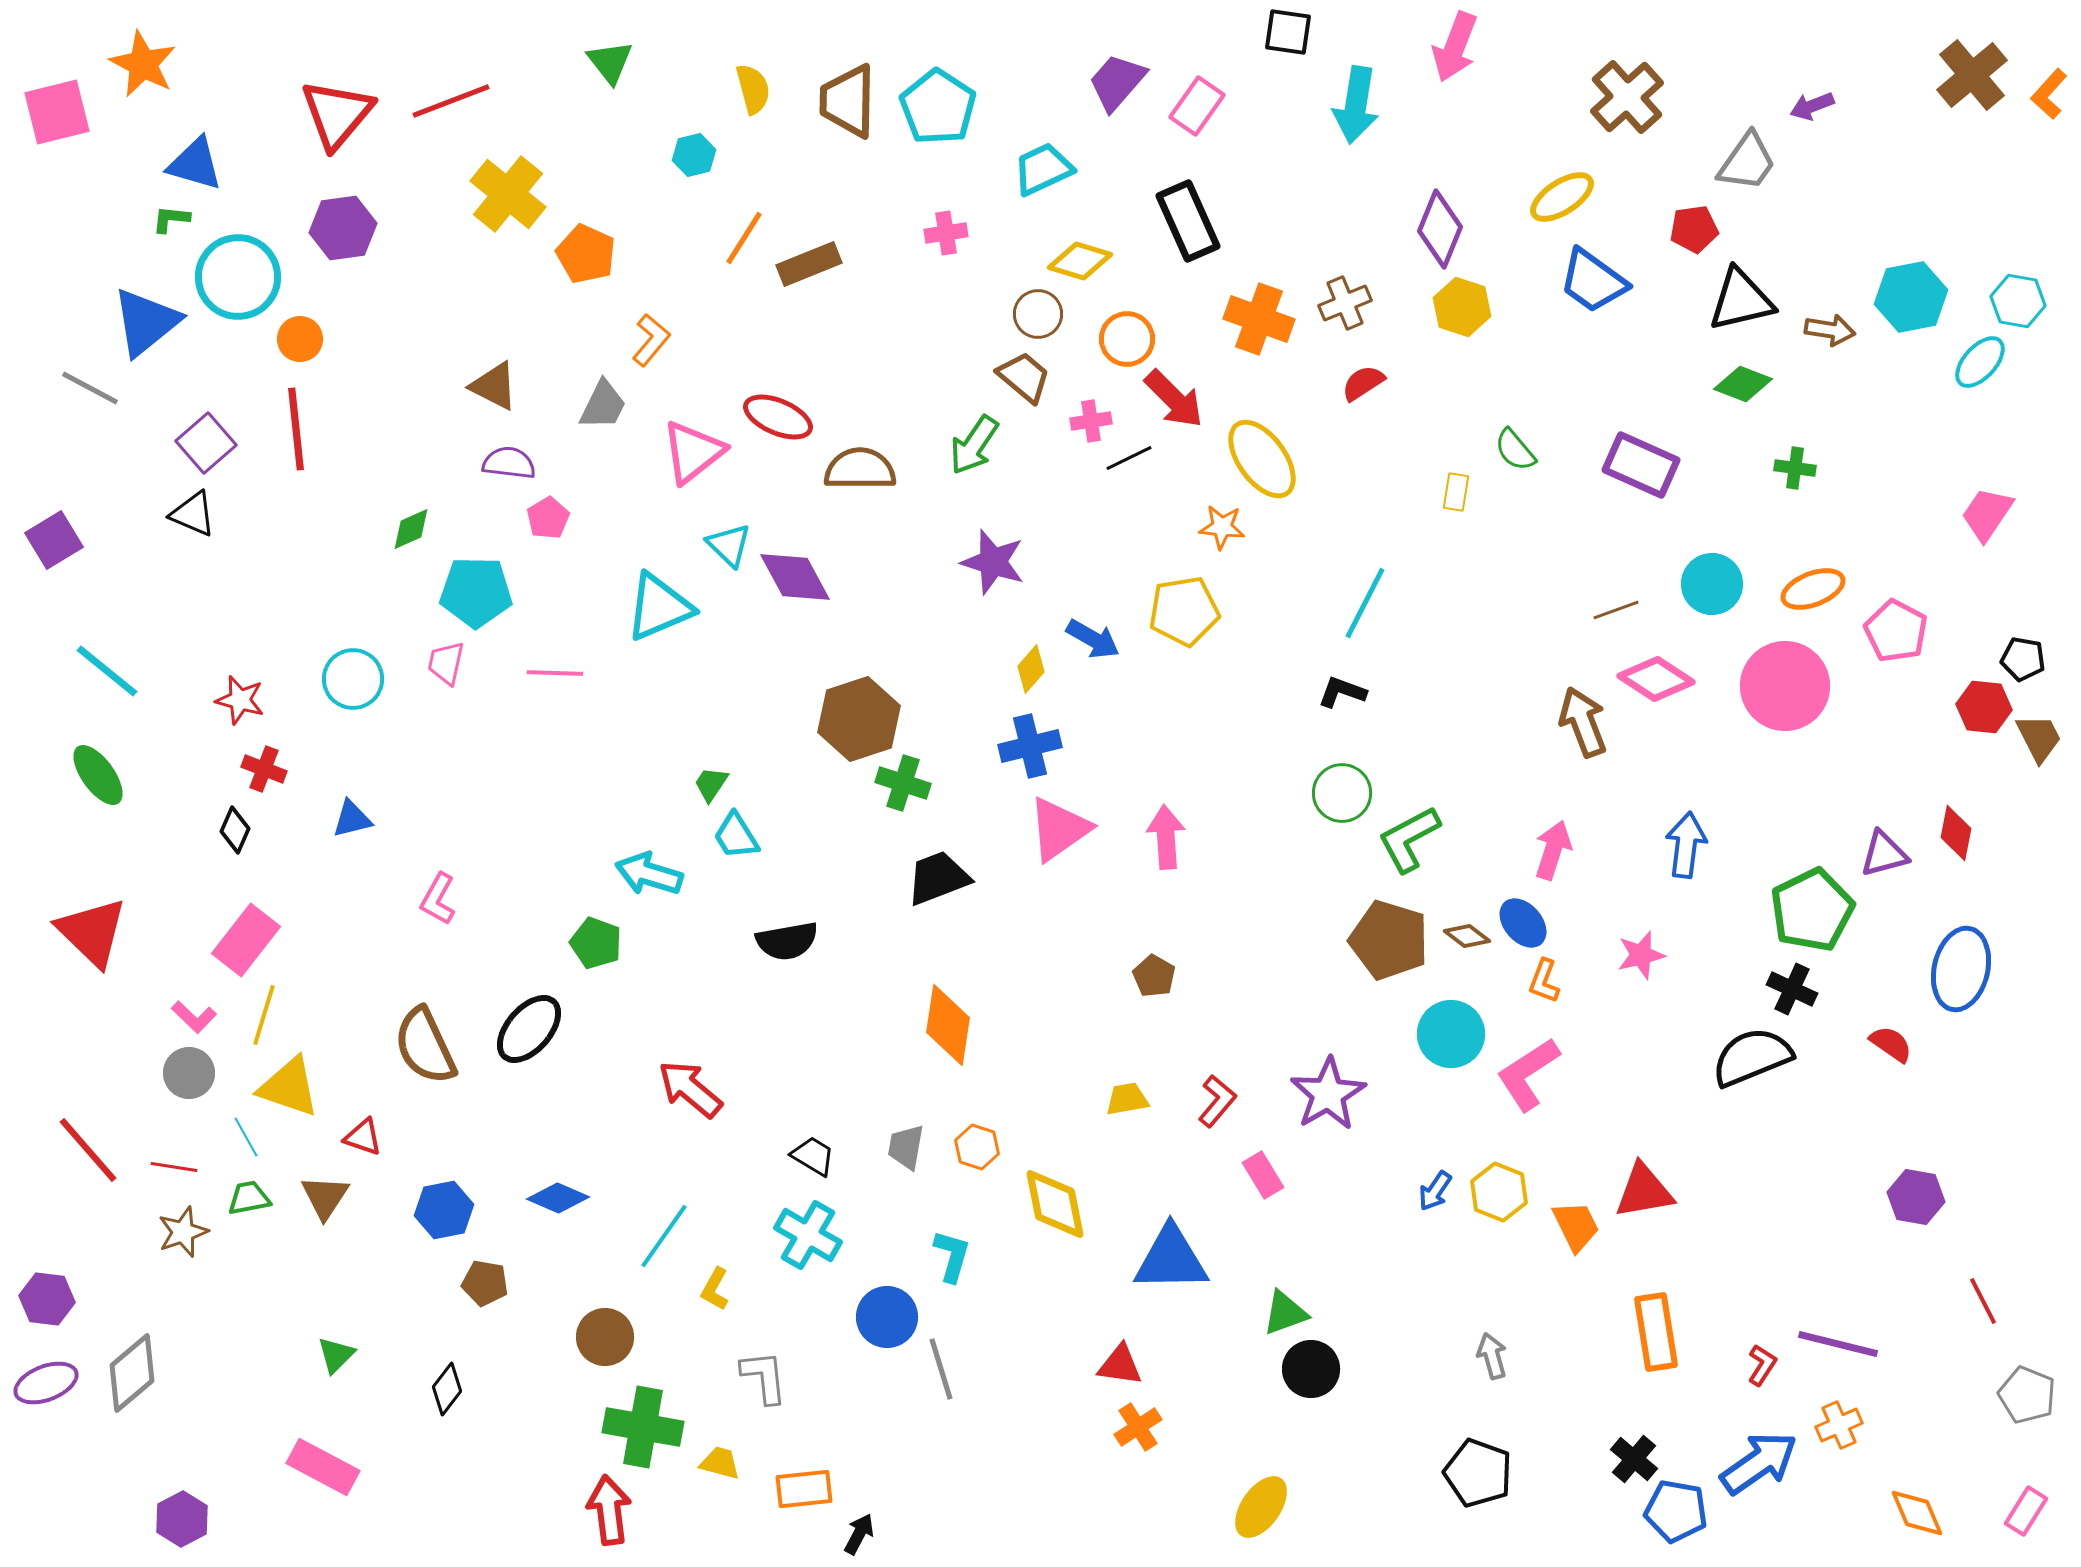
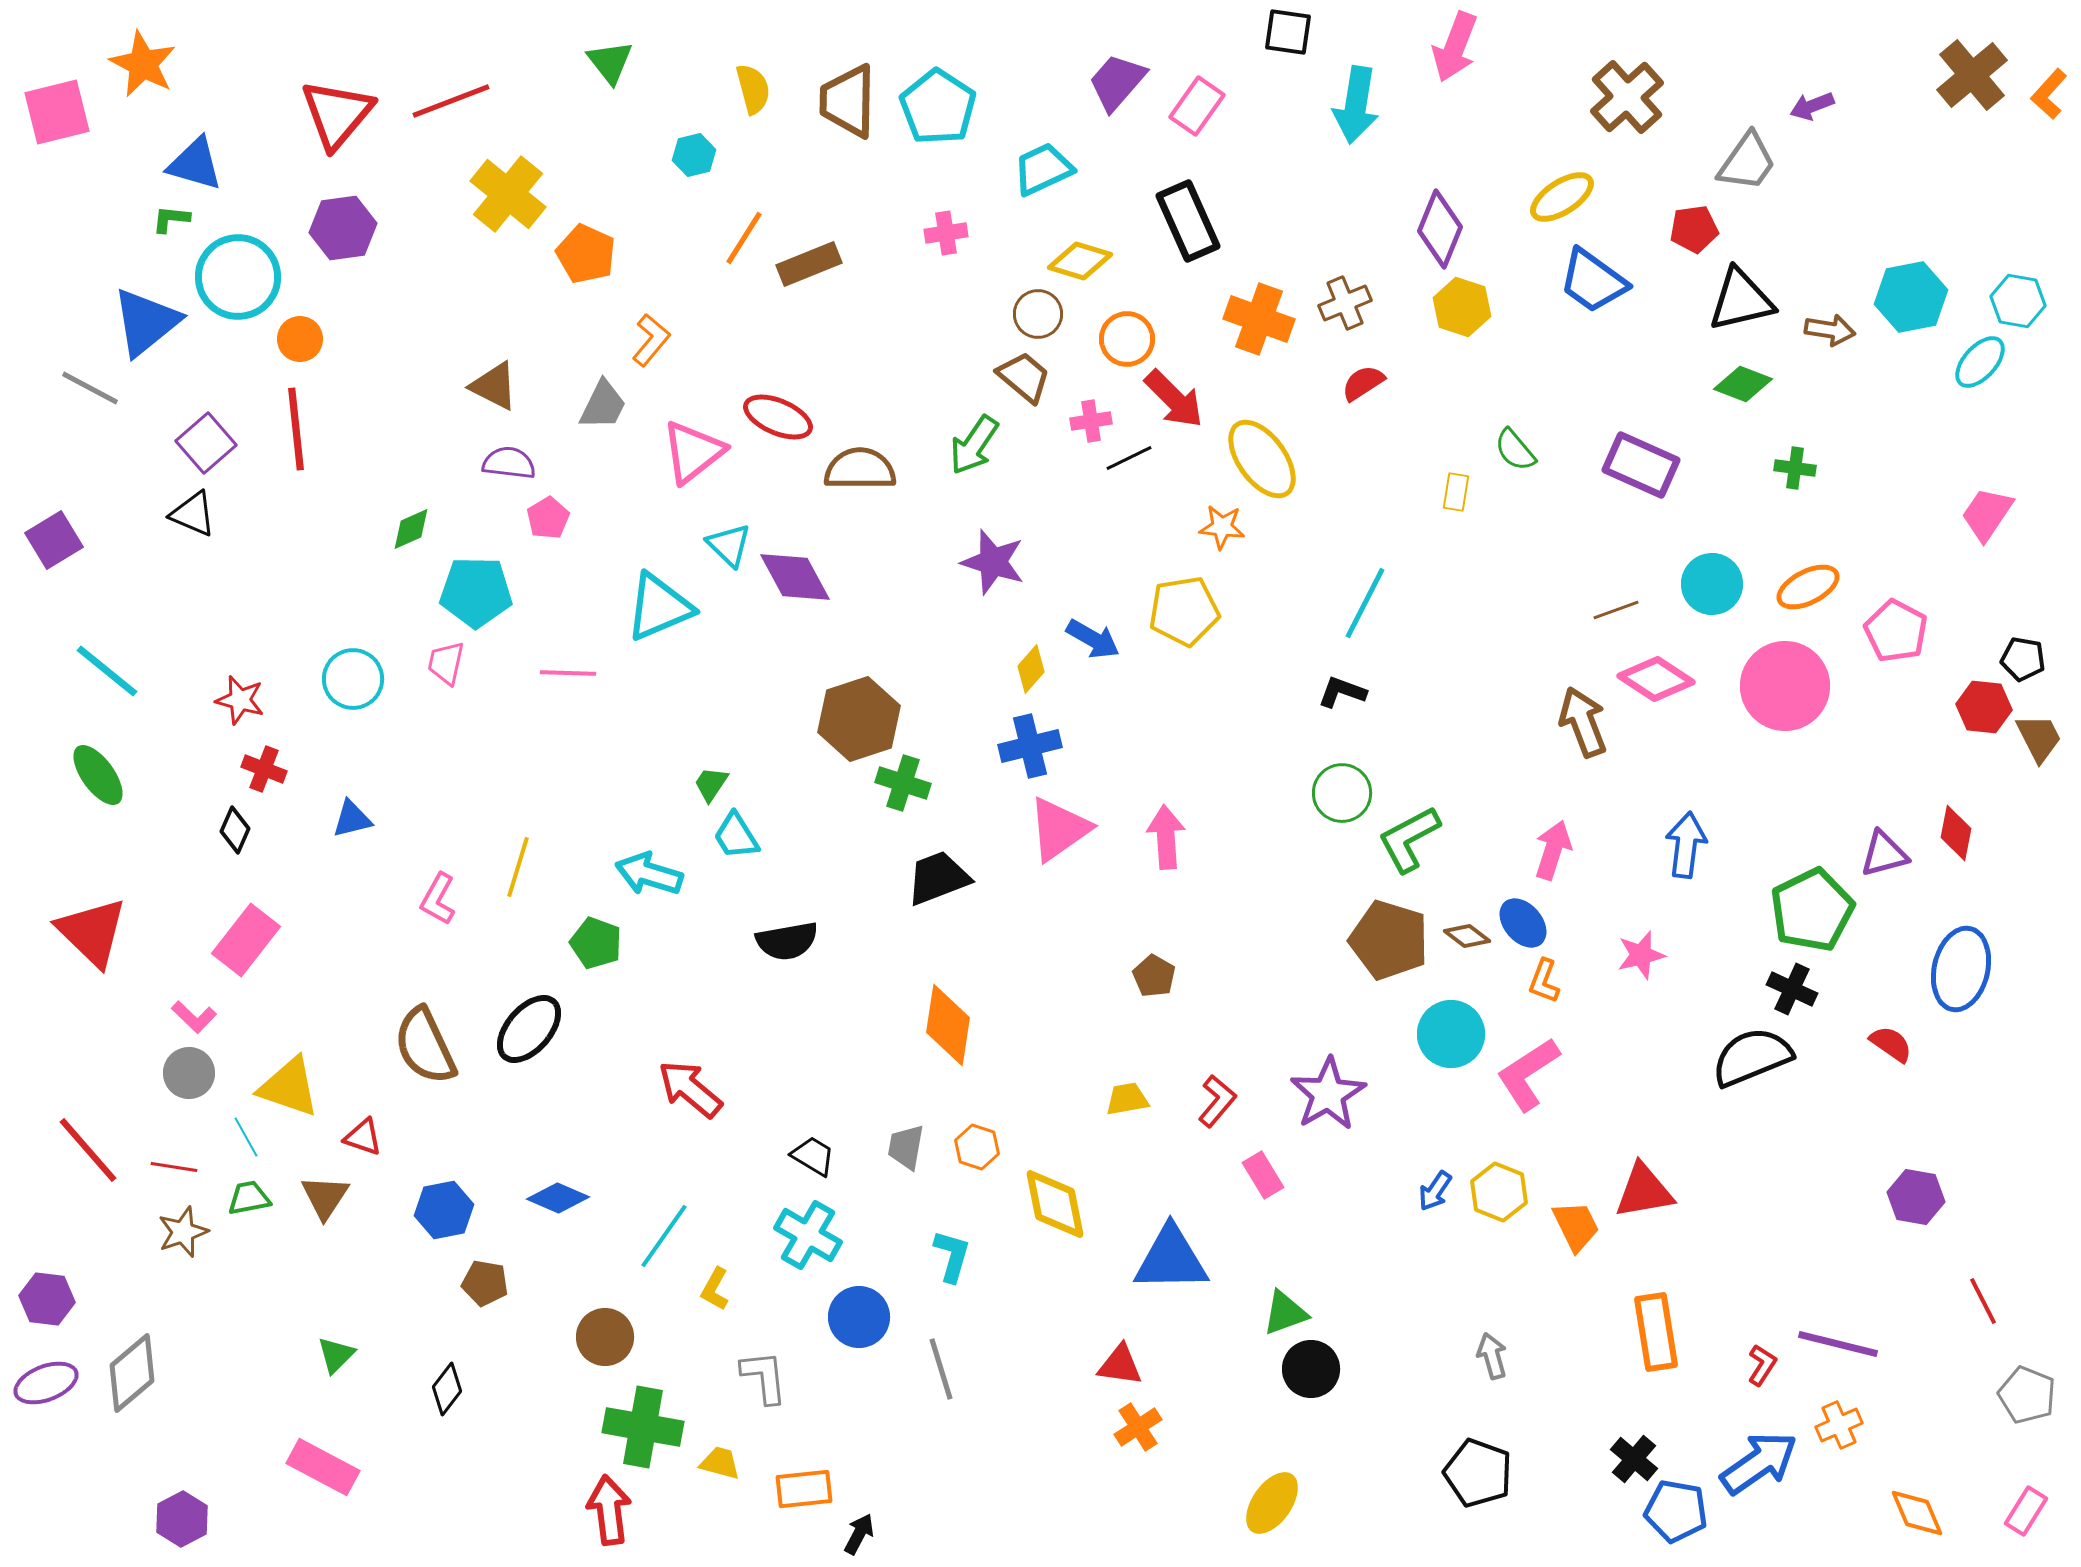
orange ellipse at (1813, 589): moved 5 px left, 2 px up; rotated 6 degrees counterclockwise
pink line at (555, 673): moved 13 px right
yellow line at (264, 1015): moved 254 px right, 148 px up
blue circle at (887, 1317): moved 28 px left
yellow ellipse at (1261, 1507): moved 11 px right, 4 px up
